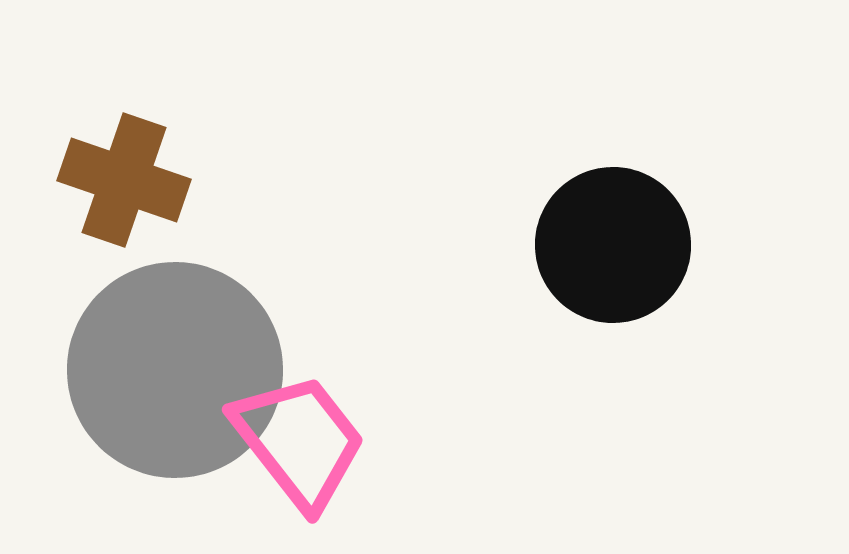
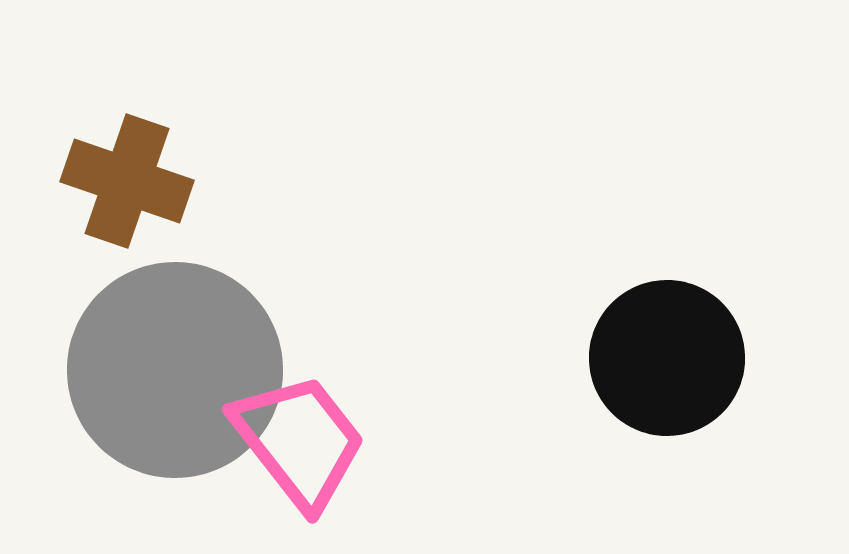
brown cross: moved 3 px right, 1 px down
black circle: moved 54 px right, 113 px down
